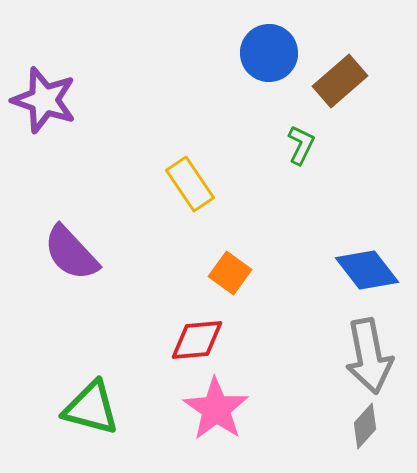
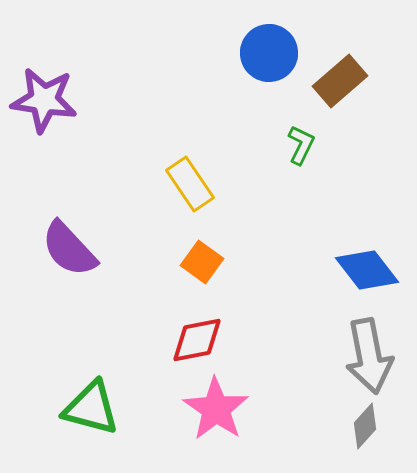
purple star: rotated 10 degrees counterclockwise
purple semicircle: moved 2 px left, 4 px up
orange square: moved 28 px left, 11 px up
red diamond: rotated 6 degrees counterclockwise
